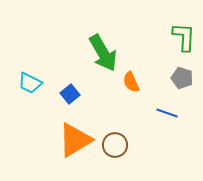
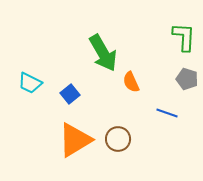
gray pentagon: moved 5 px right, 1 px down
brown circle: moved 3 px right, 6 px up
